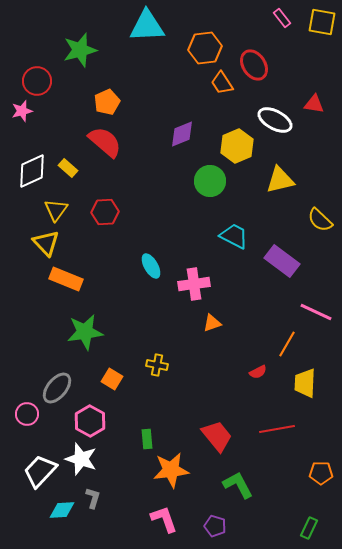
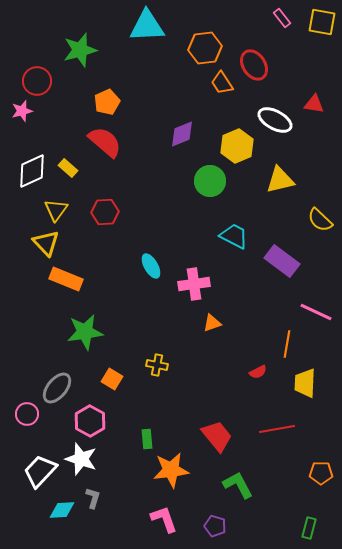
orange line at (287, 344): rotated 20 degrees counterclockwise
green rectangle at (309, 528): rotated 10 degrees counterclockwise
